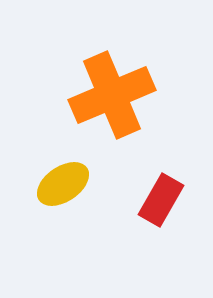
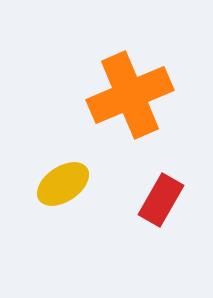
orange cross: moved 18 px right
